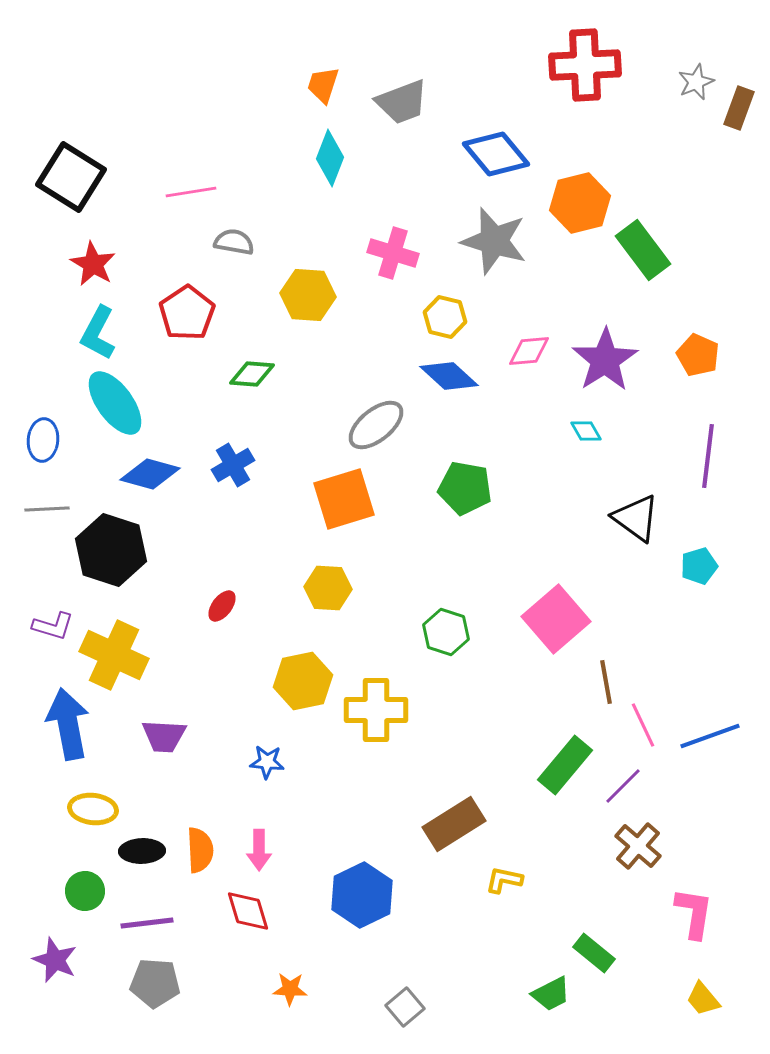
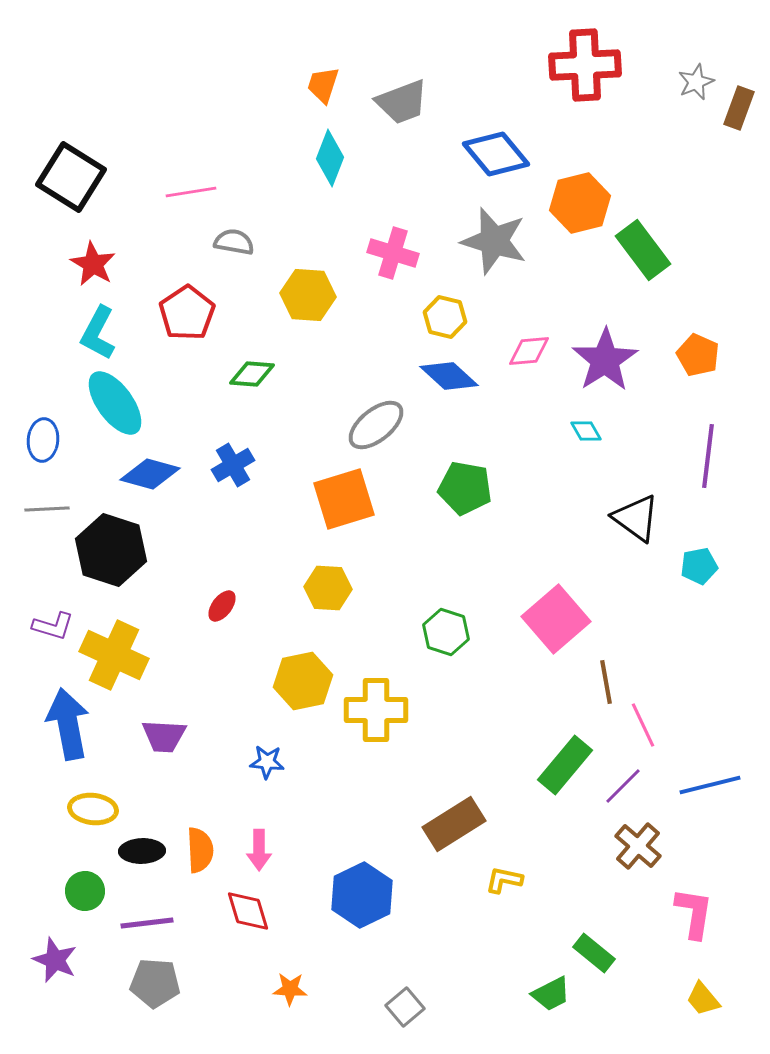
cyan pentagon at (699, 566): rotated 6 degrees clockwise
blue line at (710, 736): moved 49 px down; rotated 6 degrees clockwise
